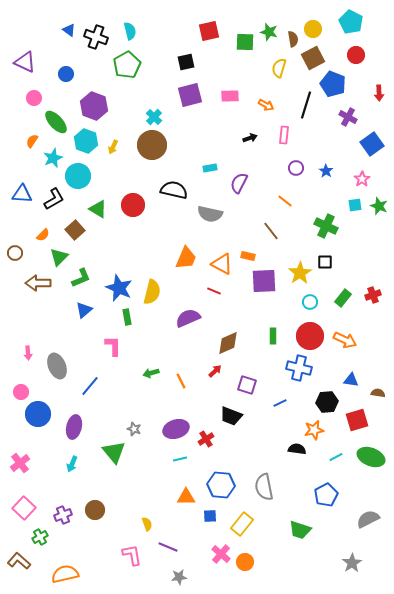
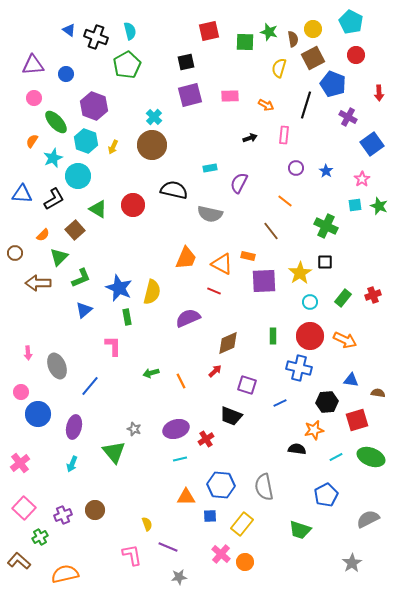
purple triangle at (25, 62): moved 8 px right, 3 px down; rotated 30 degrees counterclockwise
